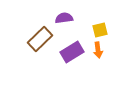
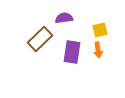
purple rectangle: rotated 50 degrees counterclockwise
